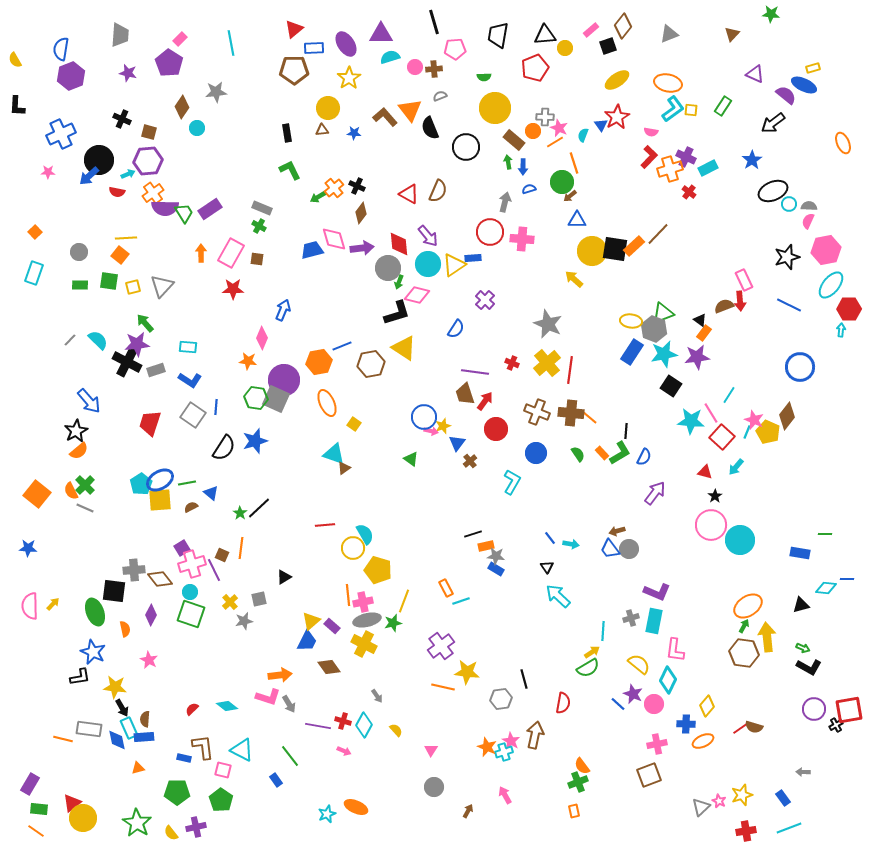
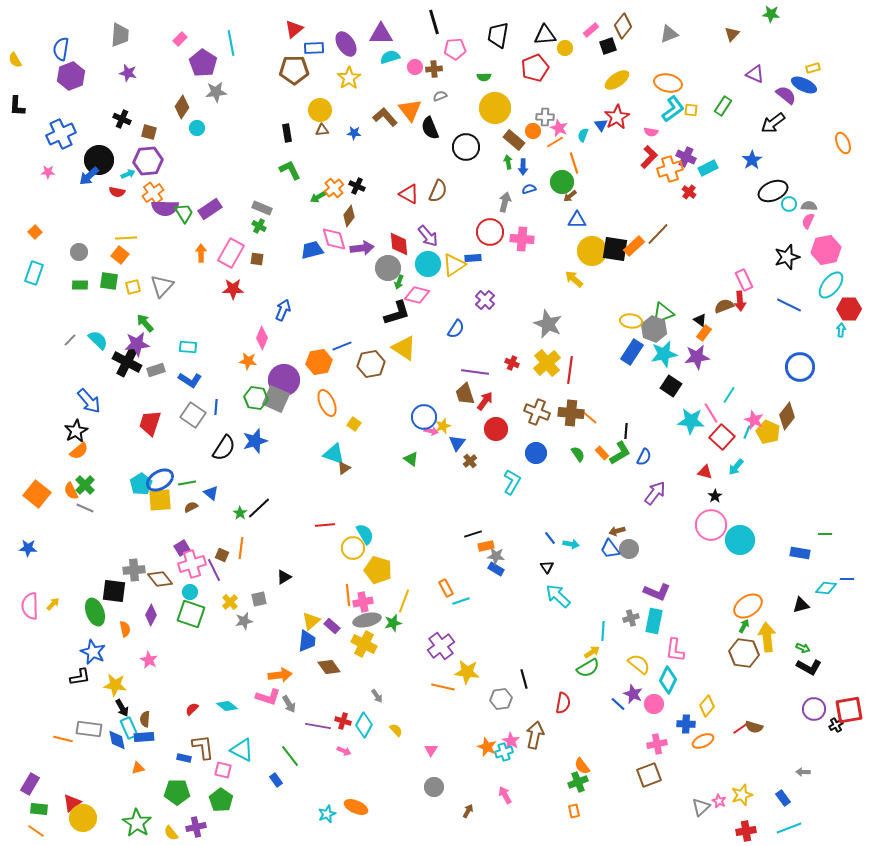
purple pentagon at (169, 63): moved 34 px right
yellow circle at (328, 108): moved 8 px left, 2 px down
brown diamond at (361, 213): moved 12 px left, 3 px down
blue trapezoid at (307, 641): rotated 20 degrees counterclockwise
yellow star at (115, 687): moved 2 px up
